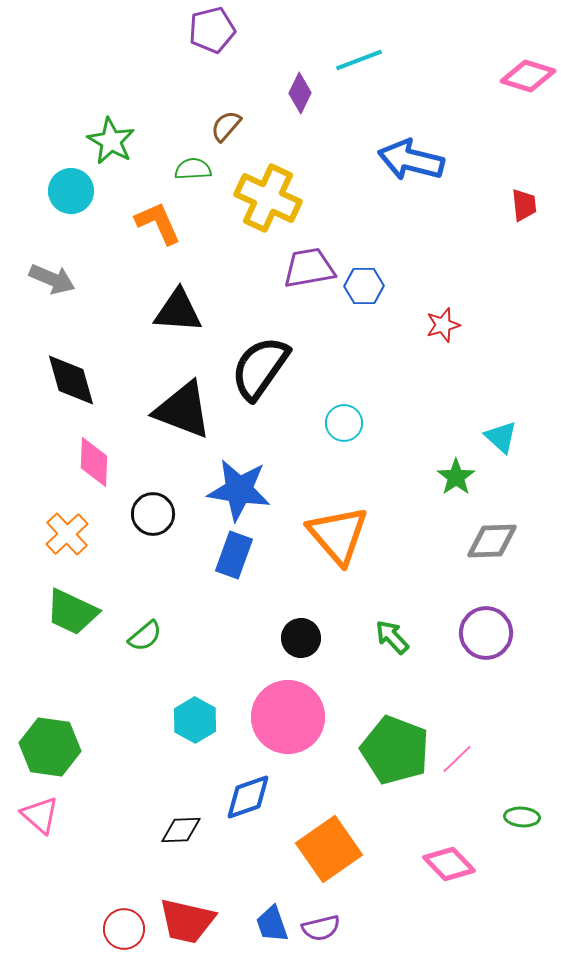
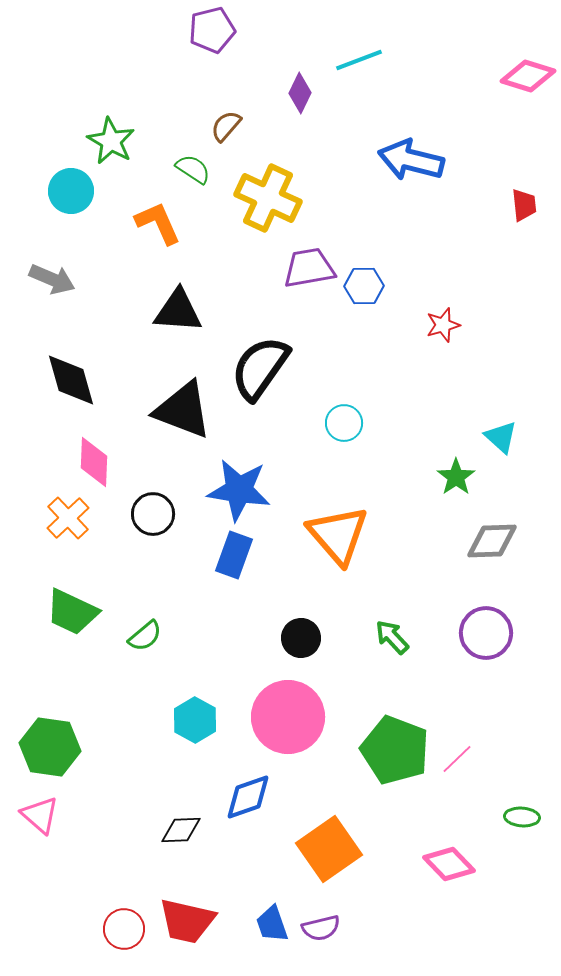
green semicircle at (193, 169): rotated 36 degrees clockwise
orange cross at (67, 534): moved 1 px right, 16 px up
